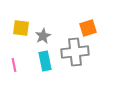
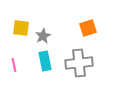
gray cross: moved 4 px right, 11 px down
